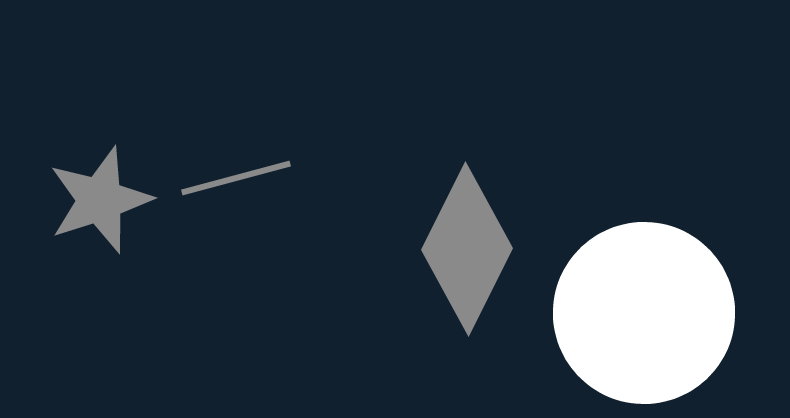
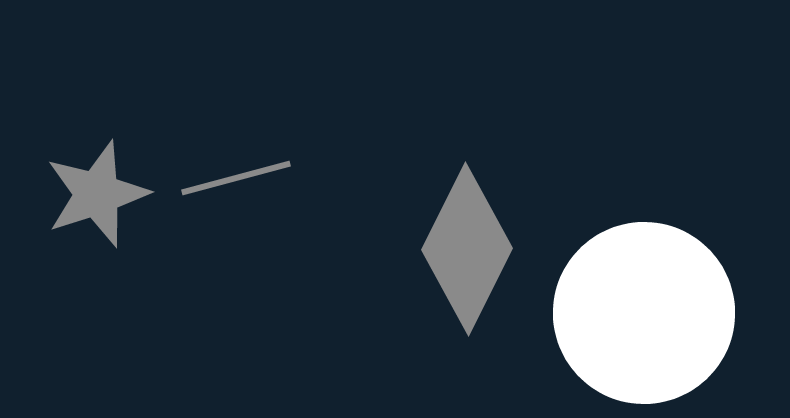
gray star: moved 3 px left, 6 px up
